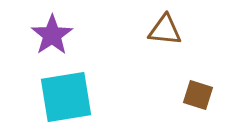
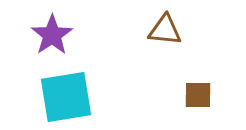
brown square: rotated 16 degrees counterclockwise
